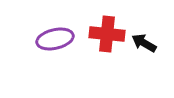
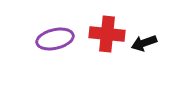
black arrow: rotated 50 degrees counterclockwise
